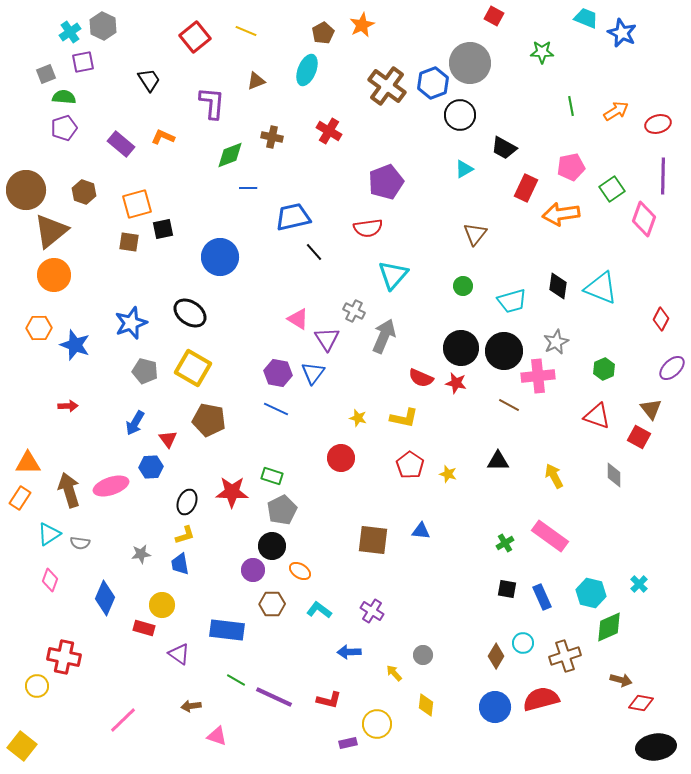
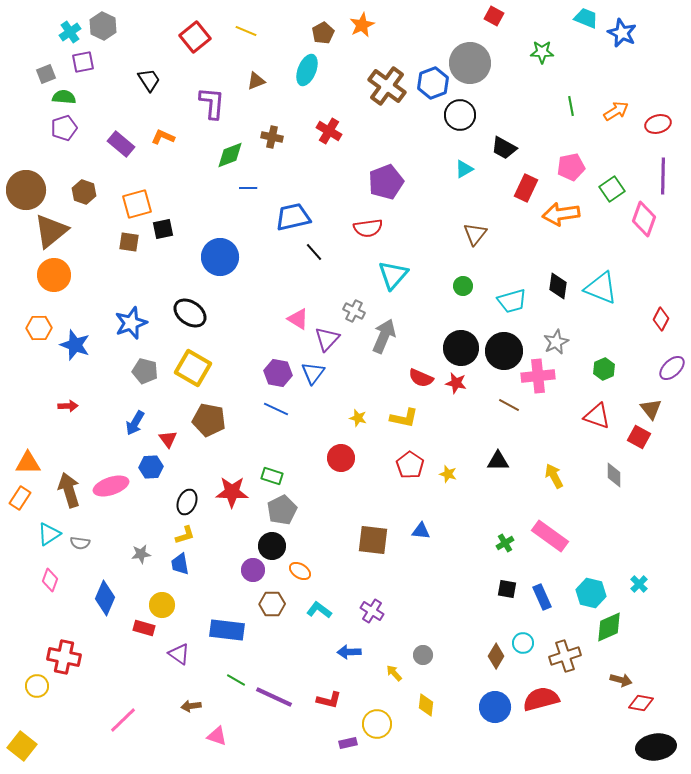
purple triangle at (327, 339): rotated 16 degrees clockwise
